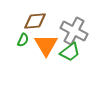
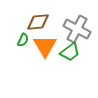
brown diamond: moved 3 px right, 1 px down
gray cross: moved 3 px right, 2 px up
orange triangle: moved 1 px left, 1 px down
